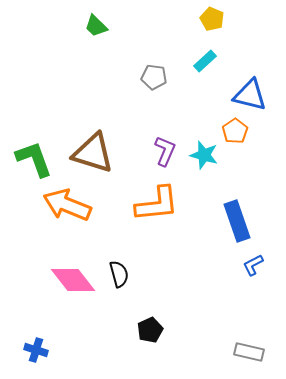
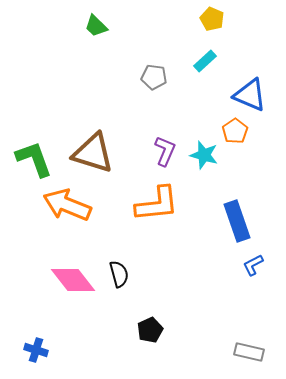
blue triangle: rotated 9 degrees clockwise
